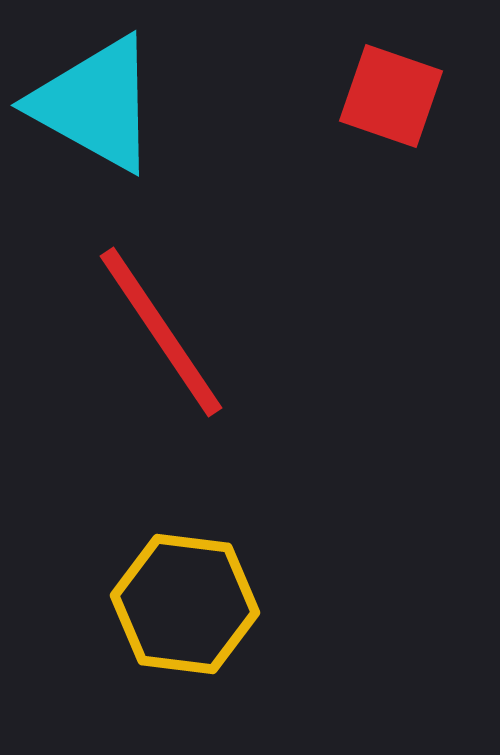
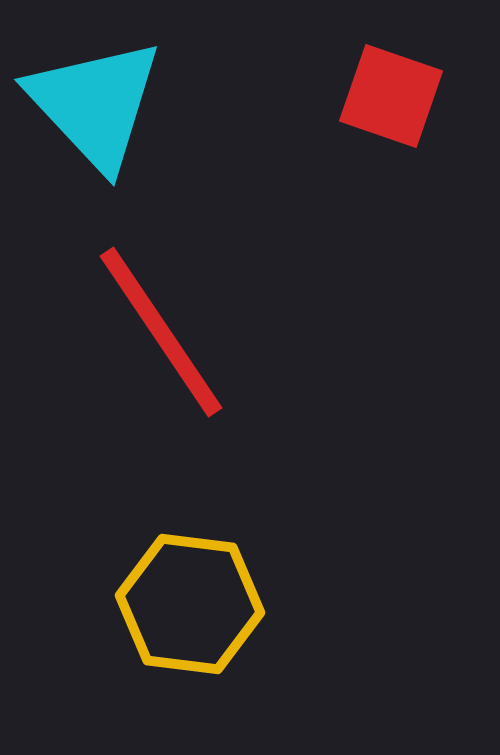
cyan triangle: rotated 18 degrees clockwise
yellow hexagon: moved 5 px right
